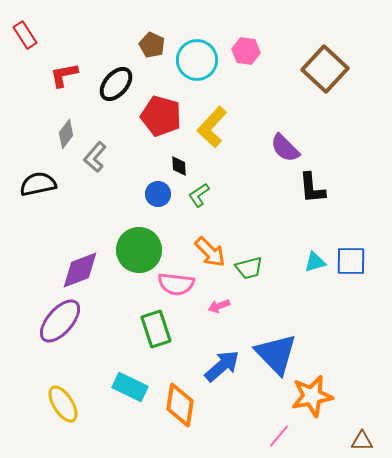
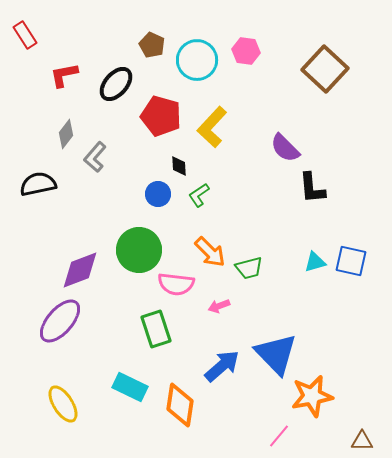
blue square: rotated 12 degrees clockwise
